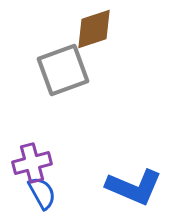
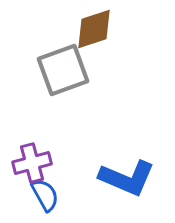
blue L-shape: moved 7 px left, 9 px up
blue semicircle: moved 3 px right, 2 px down
